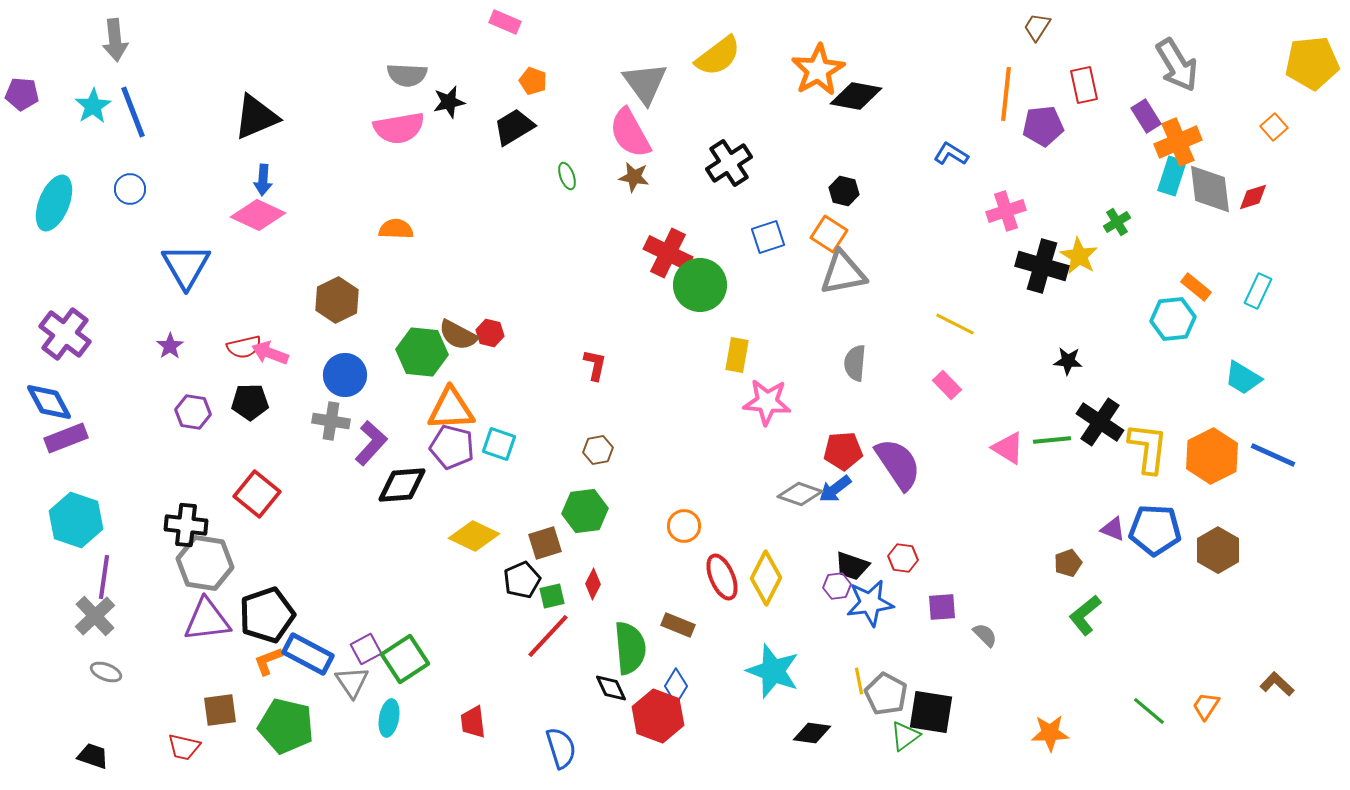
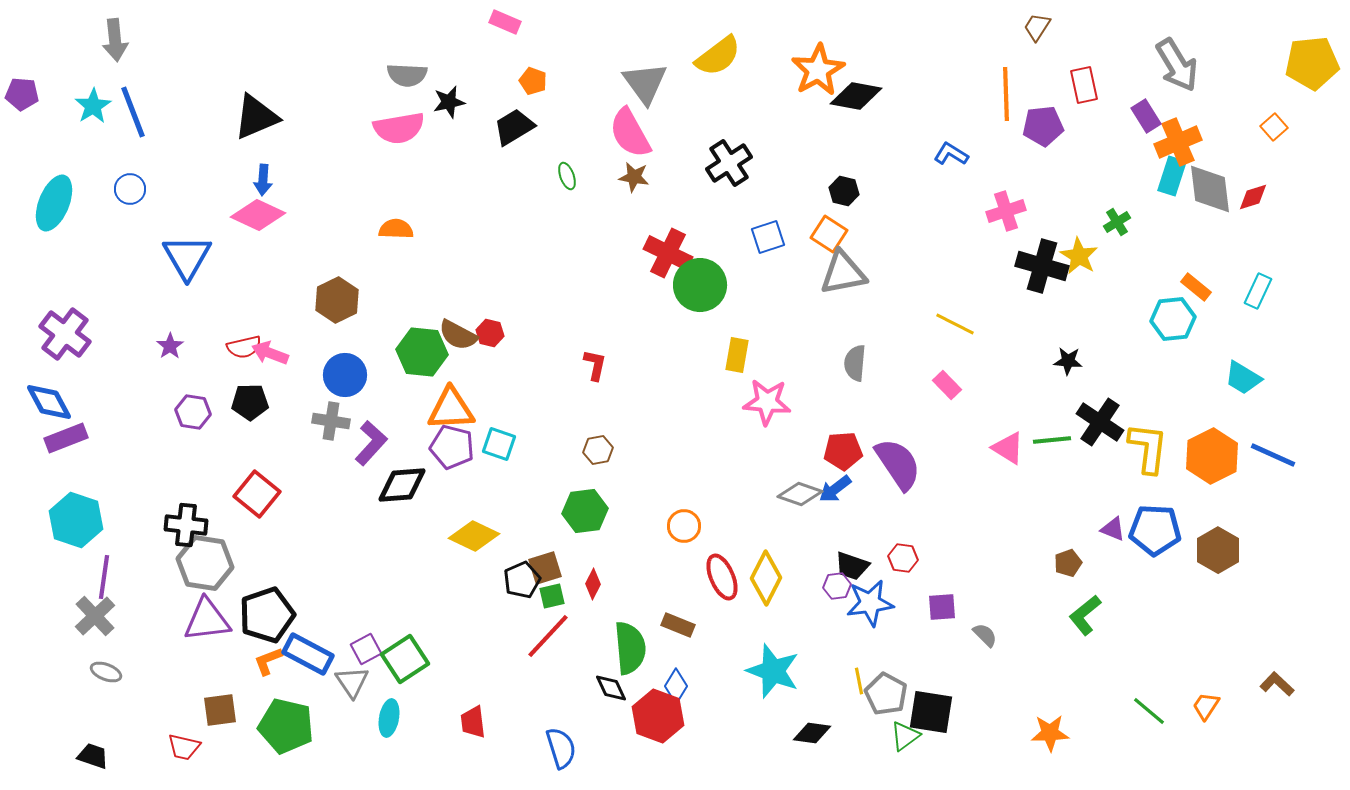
orange line at (1006, 94): rotated 8 degrees counterclockwise
blue triangle at (186, 266): moved 1 px right, 9 px up
brown square at (545, 543): moved 25 px down
